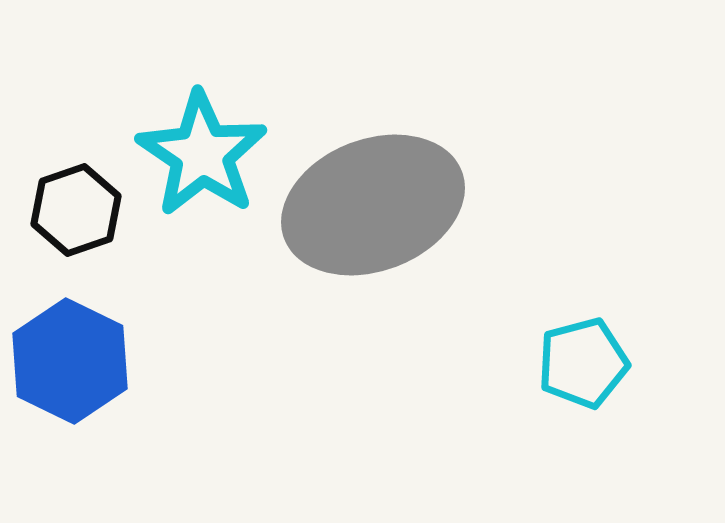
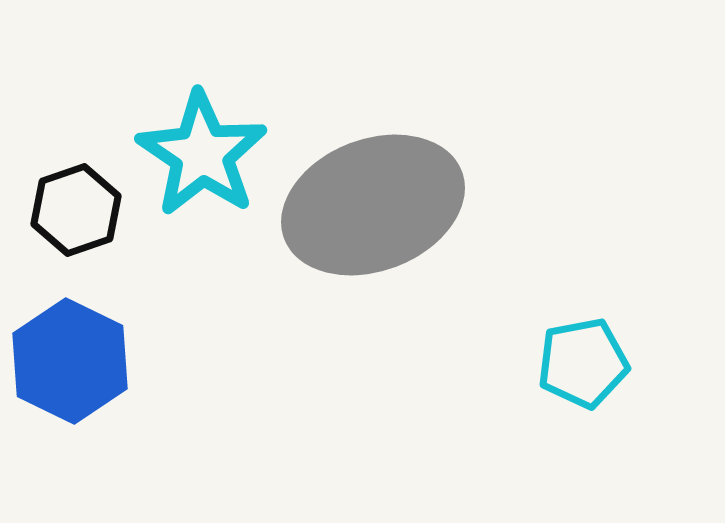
cyan pentagon: rotated 4 degrees clockwise
